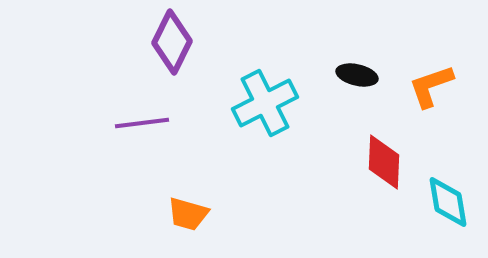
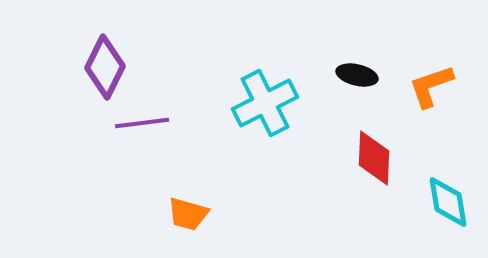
purple diamond: moved 67 px left, 25 px down
red diamond: moved 10 px left, 4 px up
